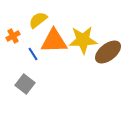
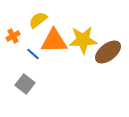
blue line: rotated 16 degrees counterclockwise
